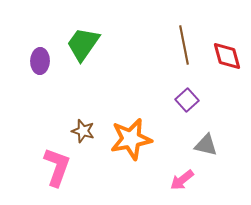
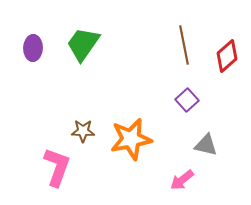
red diamond: rotated 64 degrees clockwise
purple ellipse: moved 7 px left, 13 px up
brown star: rotated 15 degrees counterclockwise
